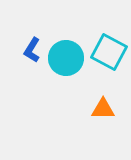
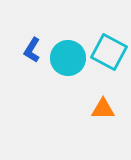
cyan circle: moved 2 px right
